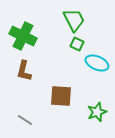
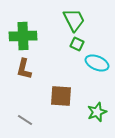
green cross: rotated 28 degrees counterclockwise
brown L-shape: moved 2 px up
